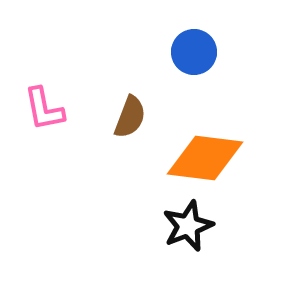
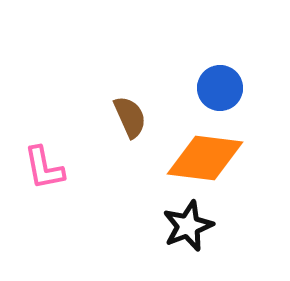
blue circle: moved 26 px right, 36 px down
pink L-shape: moved 59 px down
brown semicircle: rotated 45 degrees counterclockwise
